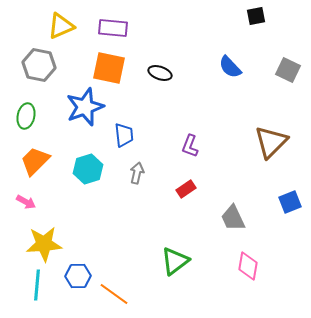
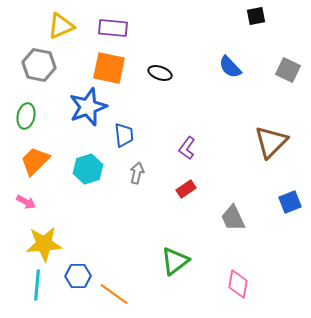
blue star: moved 3 px right
purple L-shape: moved 3 px left, 2 px down; rotated 15 degrees clockwise
pink diamond: moved 10 px left, 18 px down
